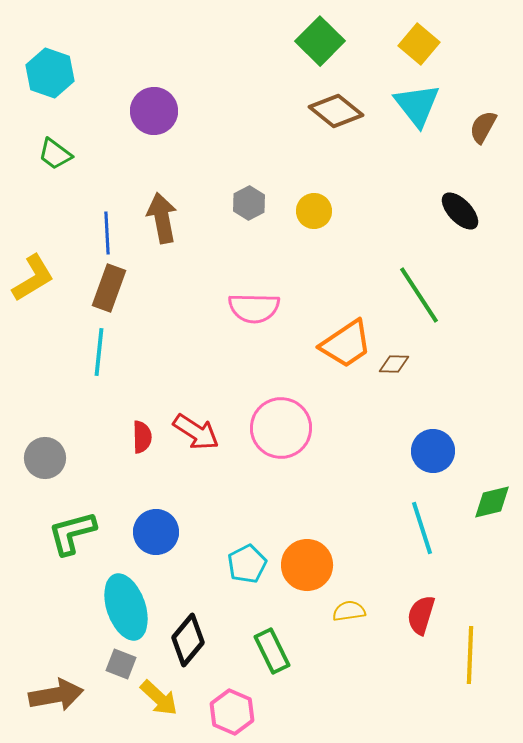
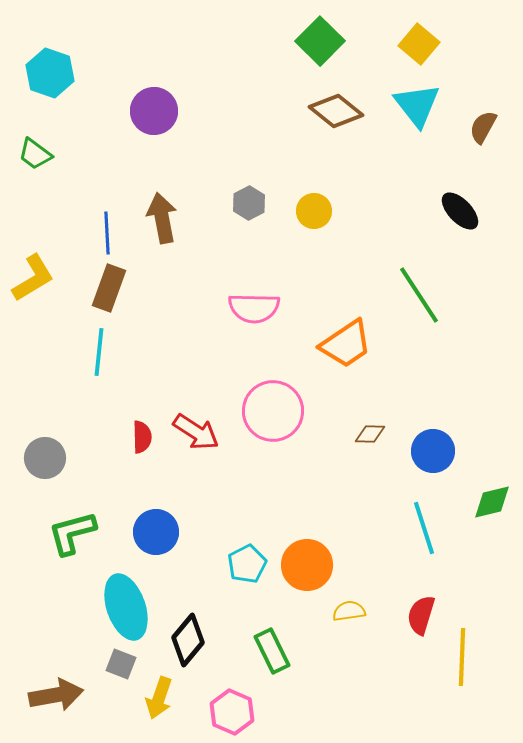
green trapezoid at (55, 154): moved 20 px left
brown diamond at (394, 364): moved 24 px left, 70 px down
pink circle at (281, 428): moved 8 px left, 17 px up
cyan line at (422, 528): moved 2 px right
yellow line at (470, 655): moved 8 px left, 2 px down
yellow arrow at (159, 698): rotated 66 degrees clockwise
